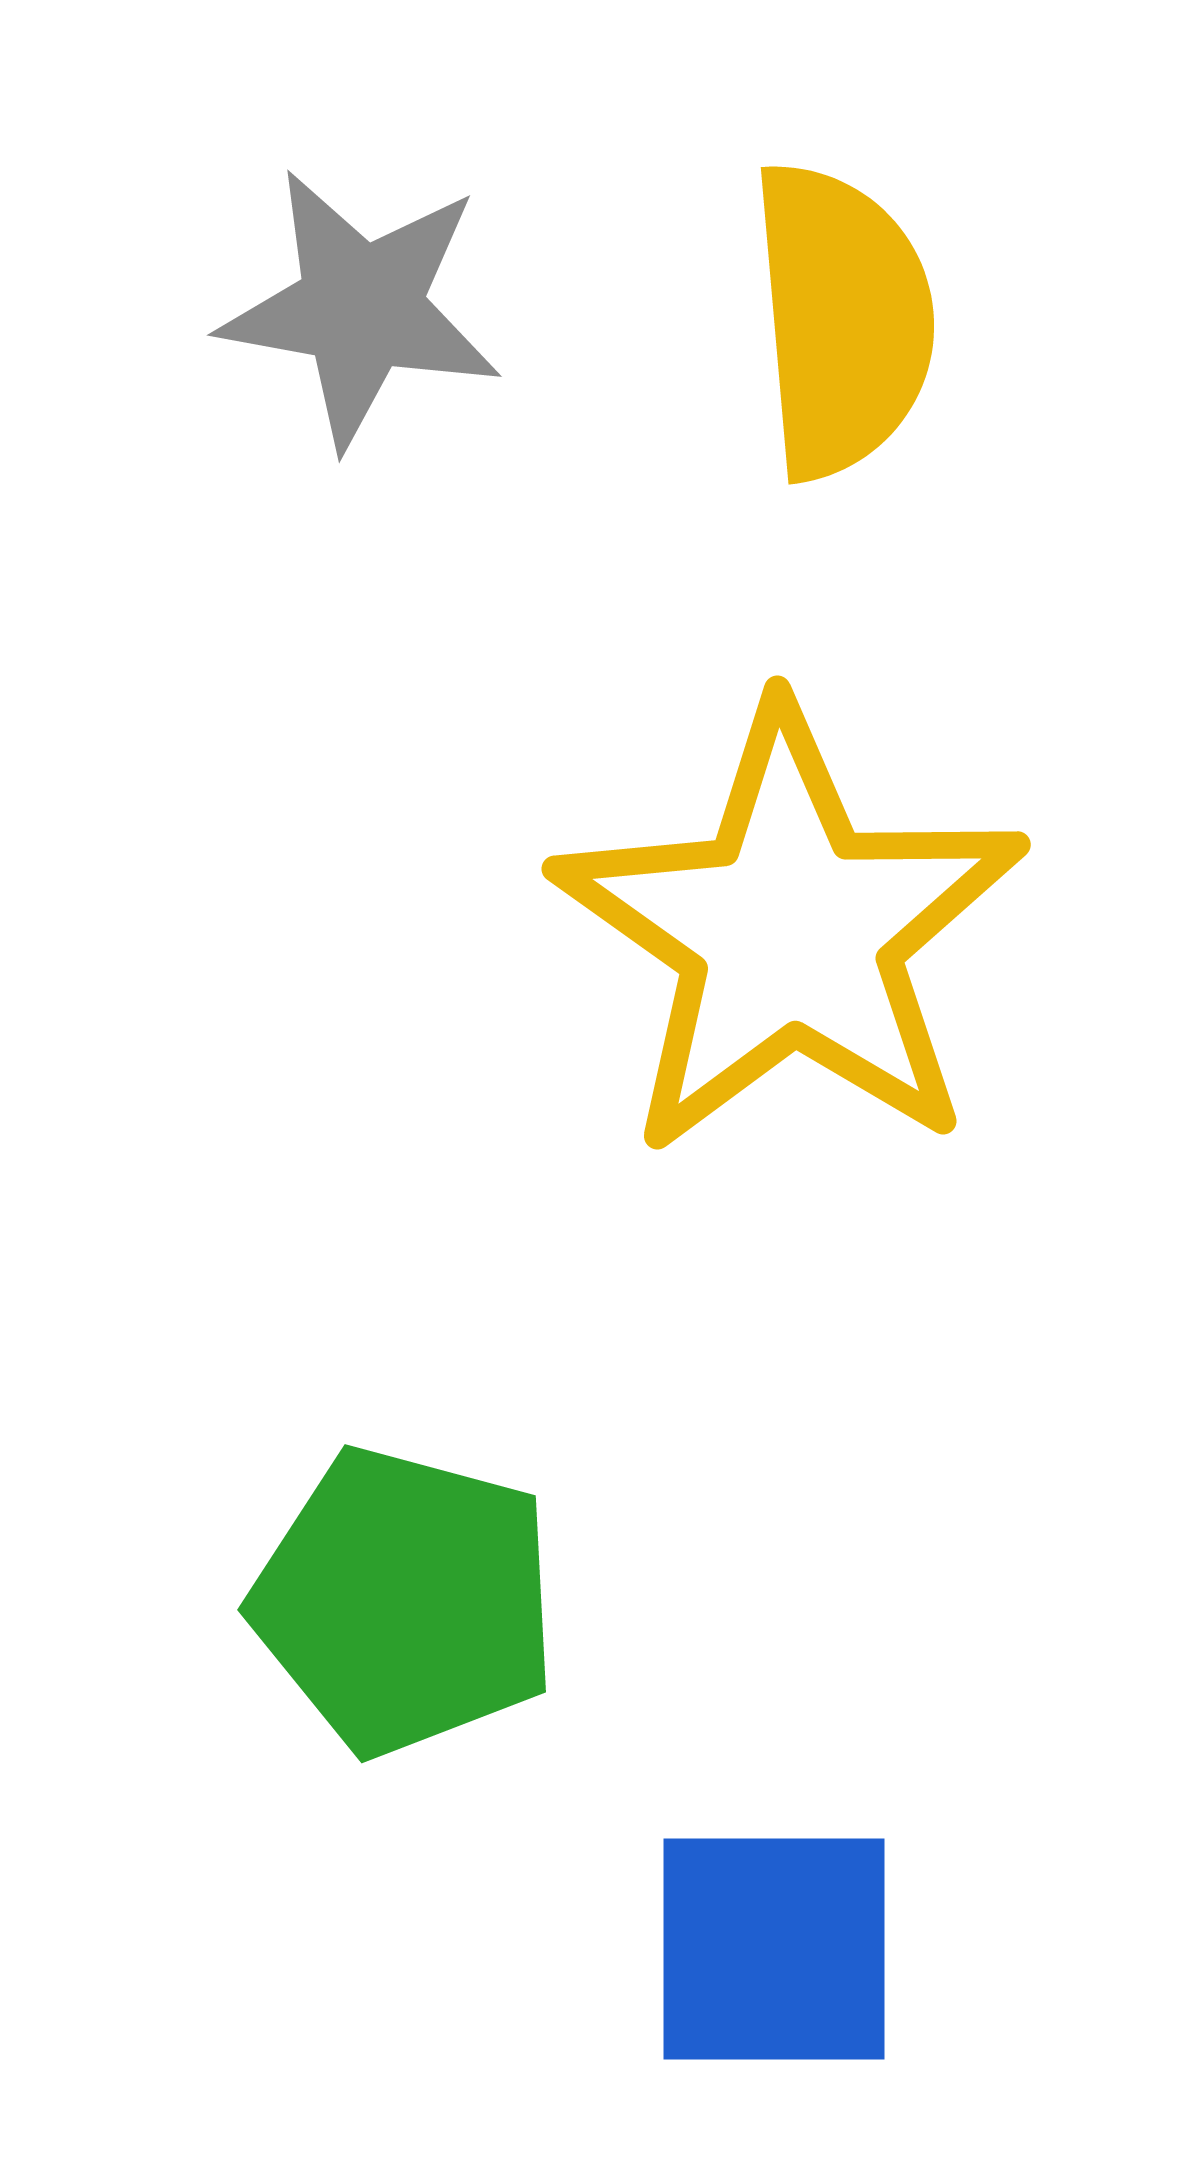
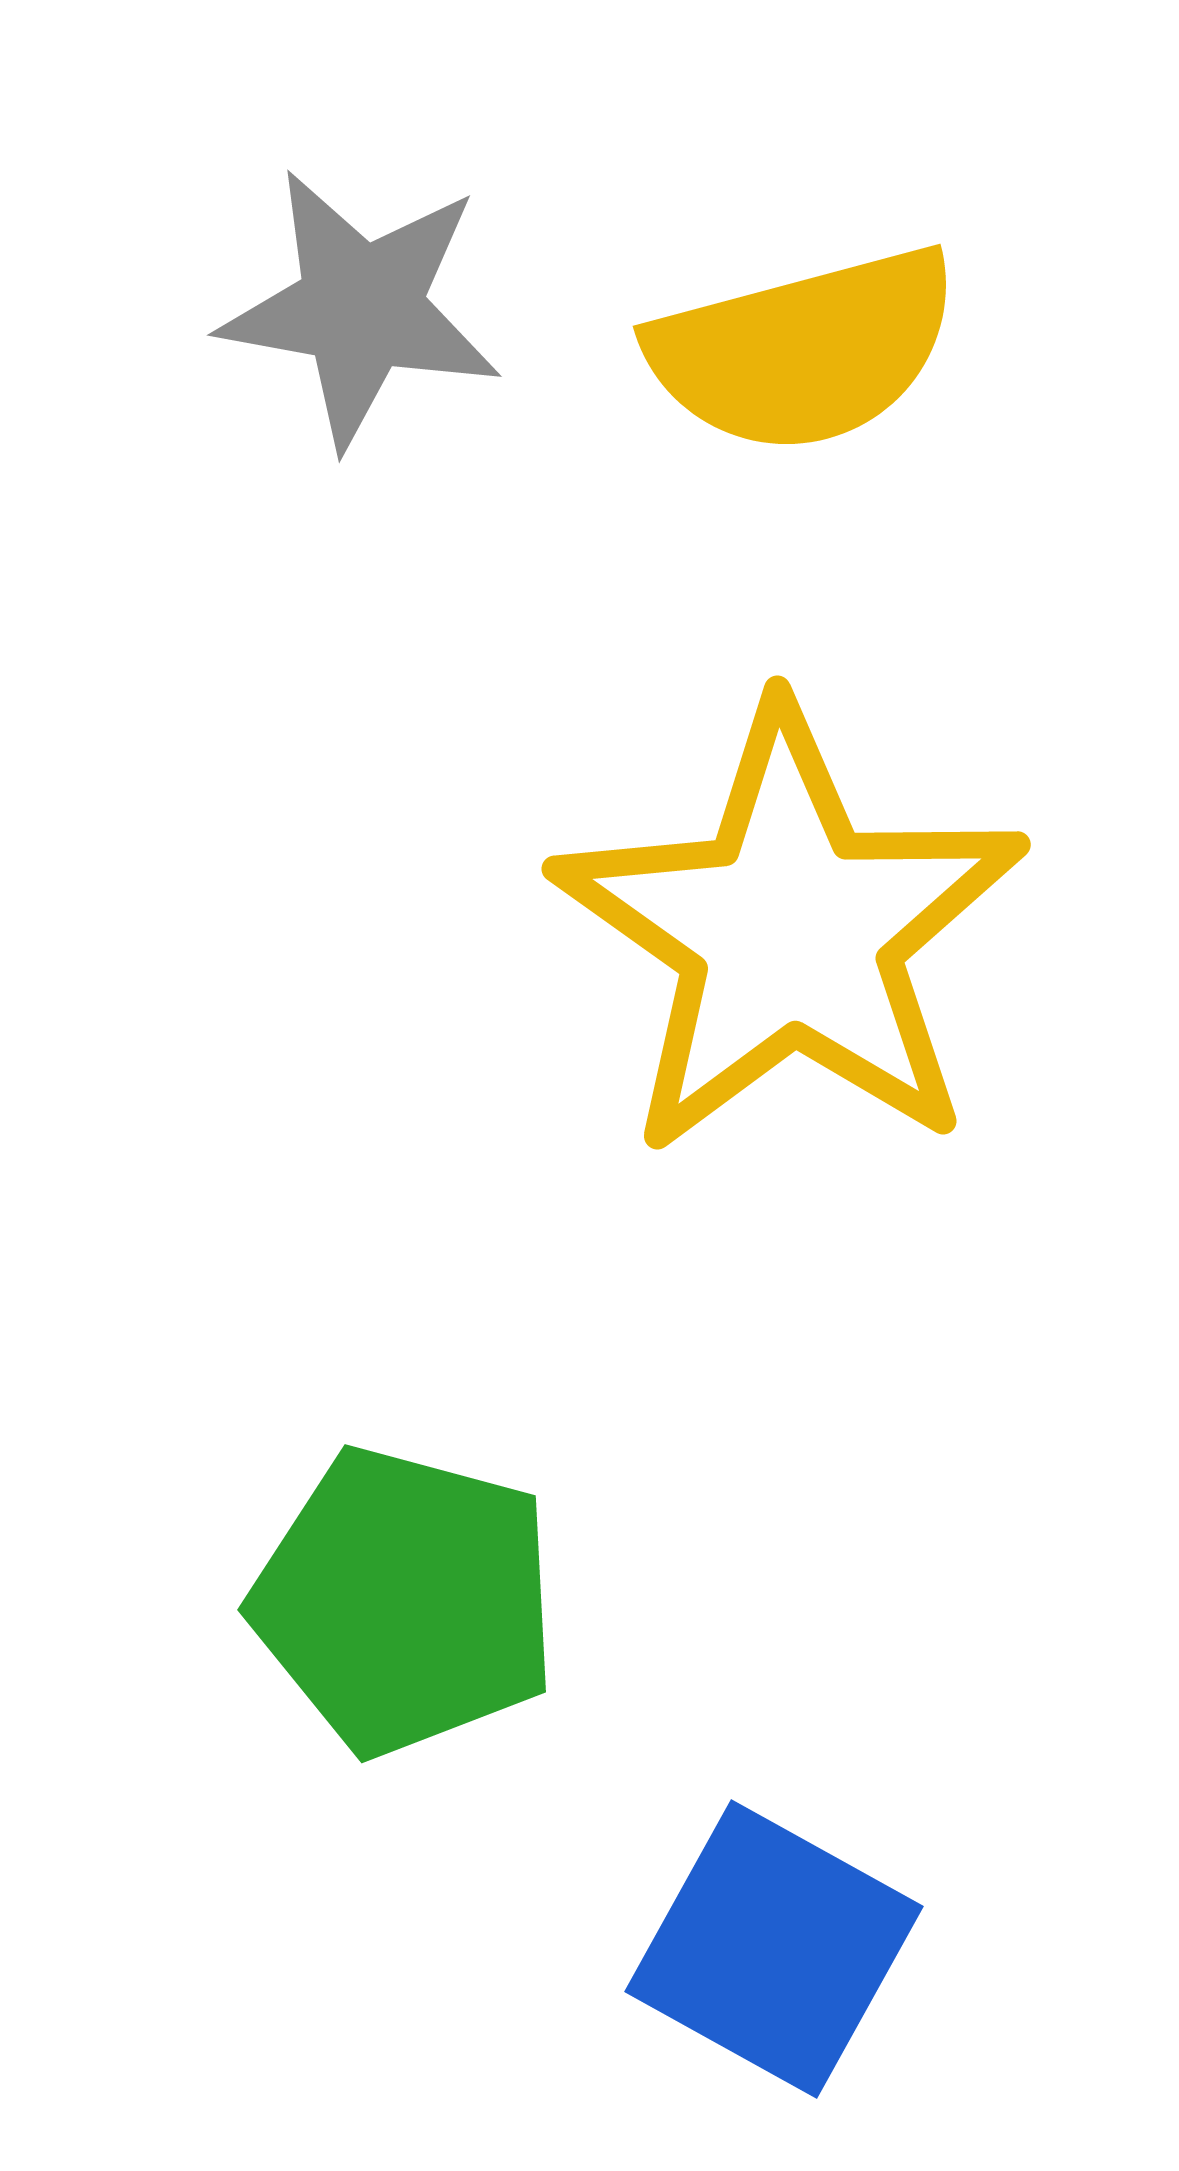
yellow semicircle: moved 38 px left, 30 px down; rotated 80 degrees clockwise
blue square: rotated 29 degrees clockwise
